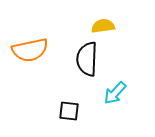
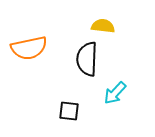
yellow semicircle: rotated 15 degrees clockwise
orange semicircle: moved 1 px left, 2 px up
